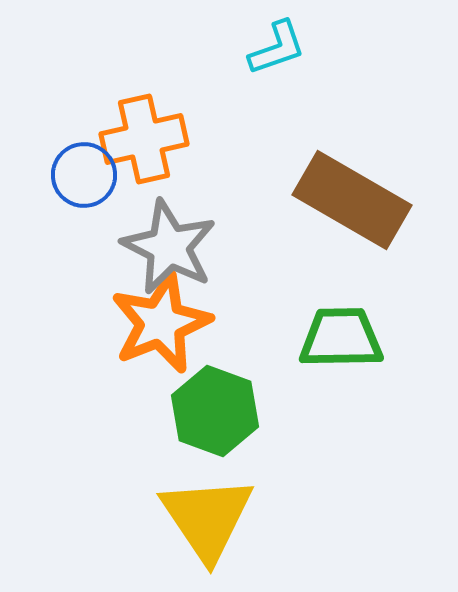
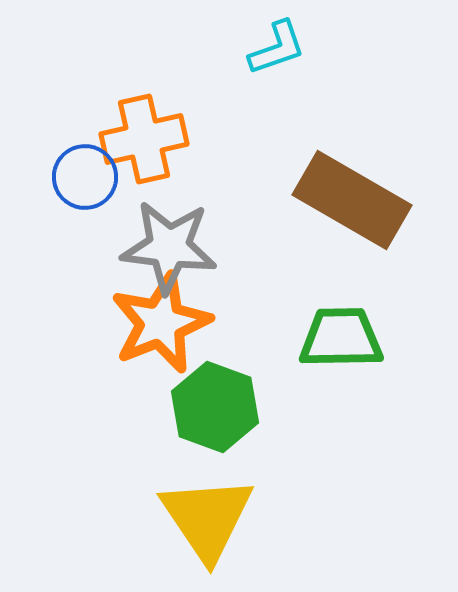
blue circle: moved 1 px right, 2 px down
gray star: rotated 20 degrees counterclockwise
green hexagon: moved 4 px up
